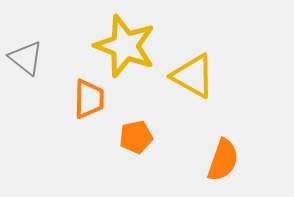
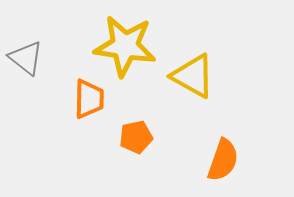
yellow star: rotated 12 degrees counterclockwise
